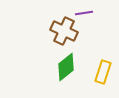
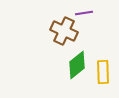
green diamond: moved 11 px right, 2 px up
yellow rectangle: rotated 20 degrees counterclockwise
